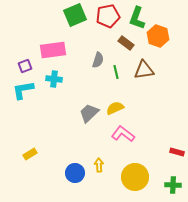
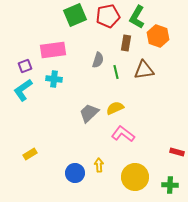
green L-shape: moved 1 px up; rotated 10 degrees clockwise
brown rectangle: rotated 63 degrees clockwise
cyan L-shape: rotated 25 degrees counterclockwise
green cross: moved 3 px left
